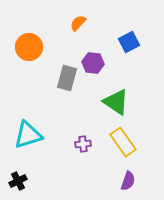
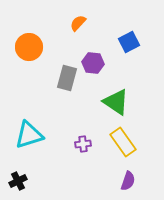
cyan triangle: moved 1 px right
